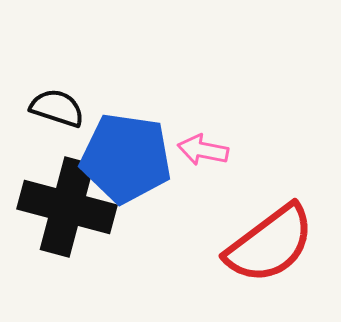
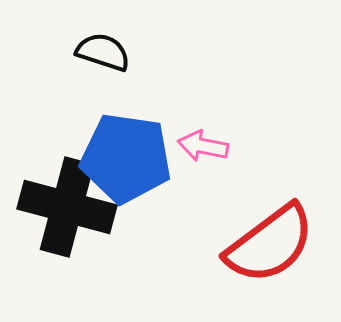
black semicircle: moved 46 px right, 56 px up
pink arrow: moved 4 px up
